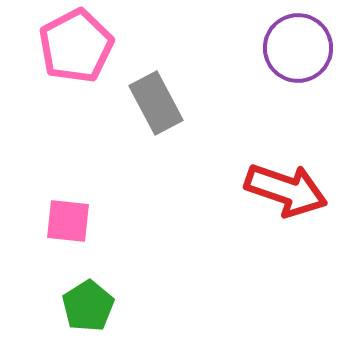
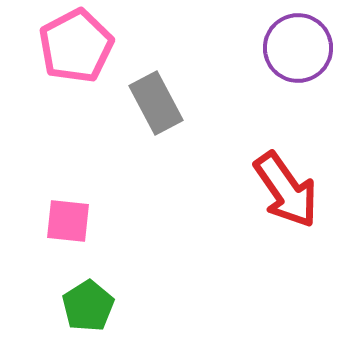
red arrow: rotated 36 degrees clockwise
